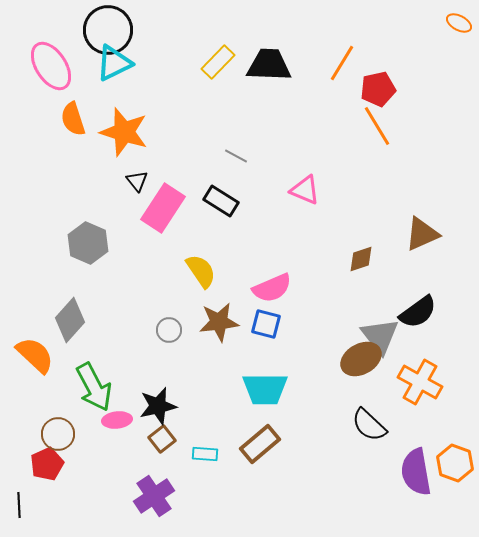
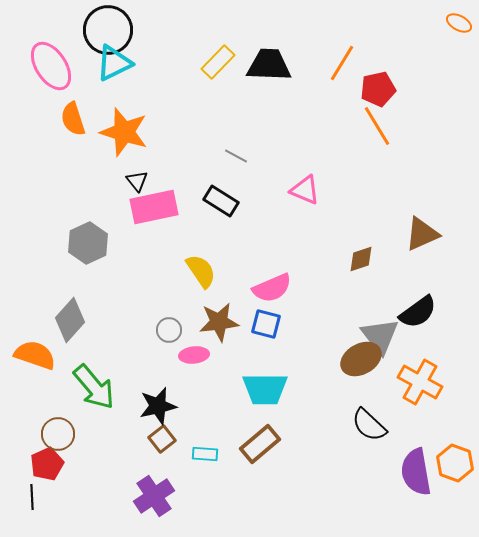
pink rectangle at (163, 208): moved 9 px left, 1 px up; rotated 45 degrees clockwise
gray hexagon at (88, 243): rotated 12 degrees clockwise
orange semicircle at (35, 355): rotated 24 degrees counterclockwise
green arrow at (94, 387): rotated 12 degrees counterclockwise
pink ellipse at (117, 420): moved 77 px right, 65 px up
black line at (19, 505): moved 13 px right, 8 px up
